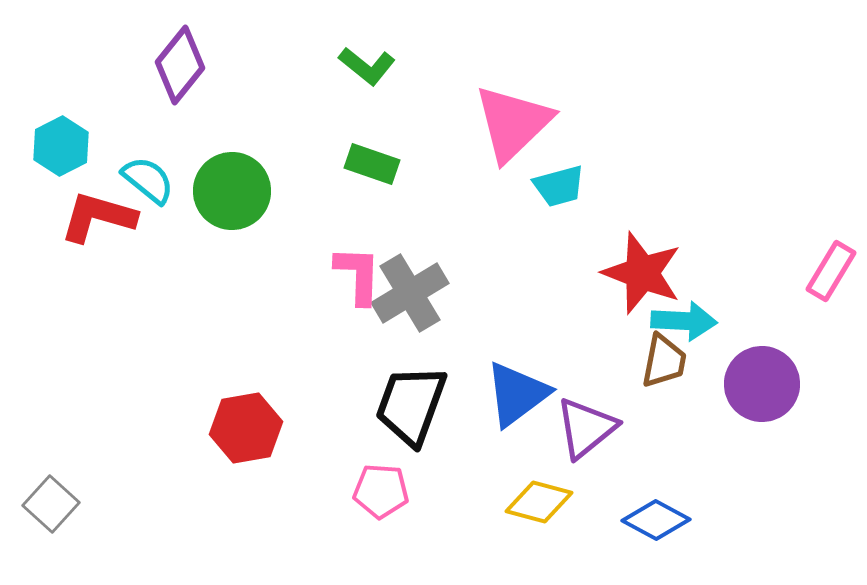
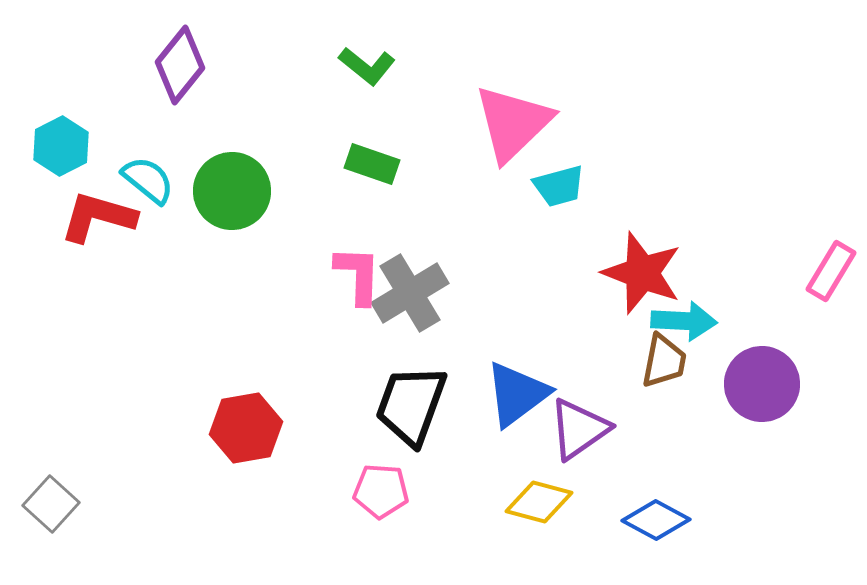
purple triangle: moved 7 px left, 1 px down; rotated 4 degrees clockwise
